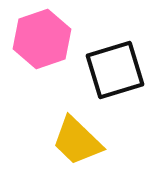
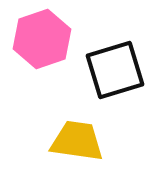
yellow trapezoid: rotated 144 degrees clockwise
